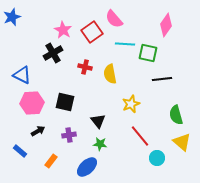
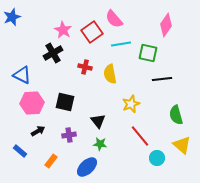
cyan line: moved 4 px left; rotated 12 degrees counterclockwise
yellow triangle: moved 3 px down
